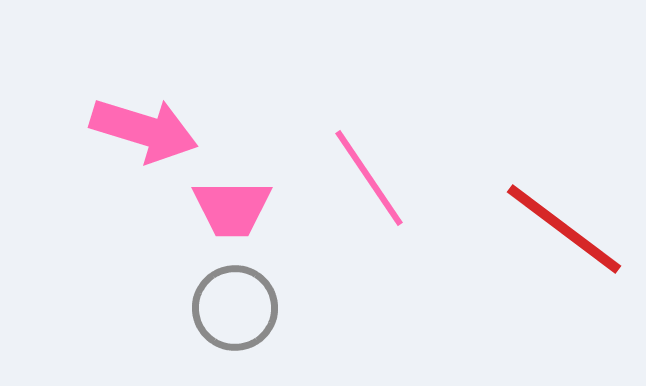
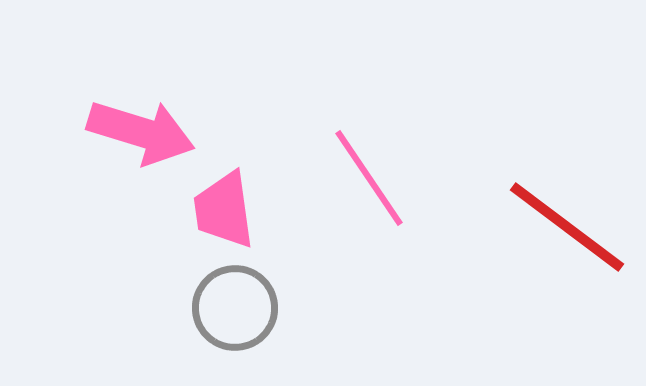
pink arrow: moved 3 px left, 2 px down
pink trapezoid: moved 8 px left, 2 px down; rotated 82 degrees clockwise
red line: moved 3 px right, 2 px up
